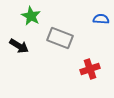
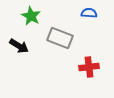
blue semicircle: moved 12 px left, 6 px up
red cross: moved 1 px left, 2 px up; rotated 12 degrees clockwise
